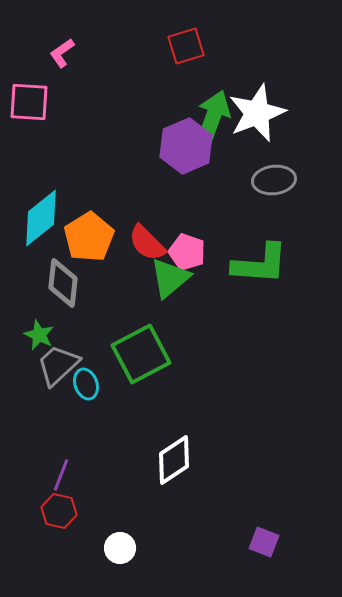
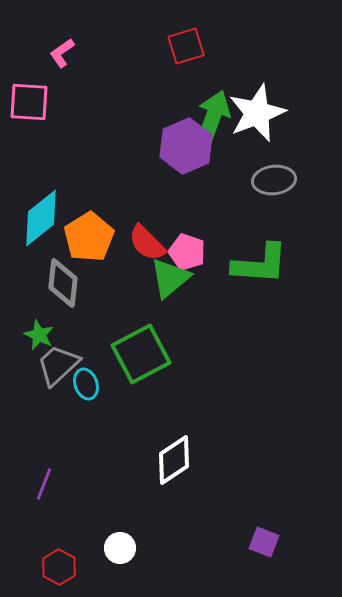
purple line: moved 17 px left, 9 px down
red hexagon: moved 56 px down; rotated 16 degrees clockwise
